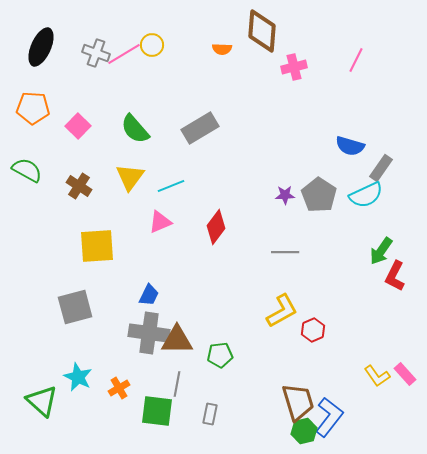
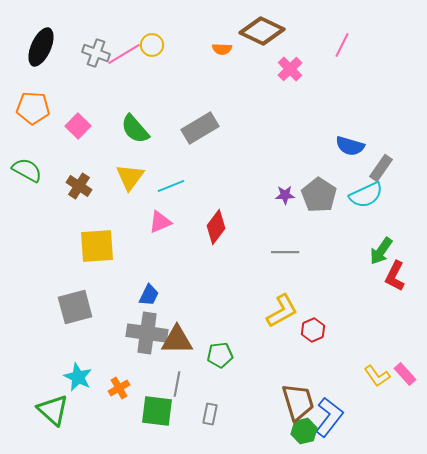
brown diamond at (262, 31): rotated 69 degrees counterclockwise
pink line at (356, 60): moved 14 px left, 15 px up
pink cross at (294, 67): moved 4 px left, 2 px down; rotated 30 degrees counterclockwise
gray cross at (149, 333): moved 2 px left
green triangle at (42, 401): moved 11 px right, 9 px down
